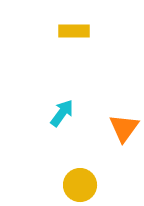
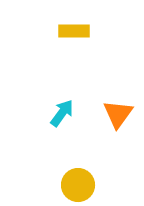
orange triangle: moved 6 px left, 14 px up
yellow circle: moved 2 px left
